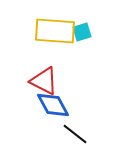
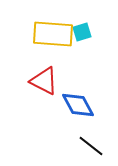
yellow rectangle: moved 2 px left, 3 px down
blue diamond: moved 25 px right
black line: moved 16 px right, 12 px down
